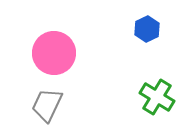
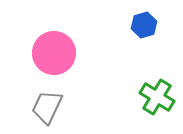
blue hexagon: moved 3 px left, 4 px up; rotated 10 degrees clockwise
gray trapezoid: moved 2 px down
